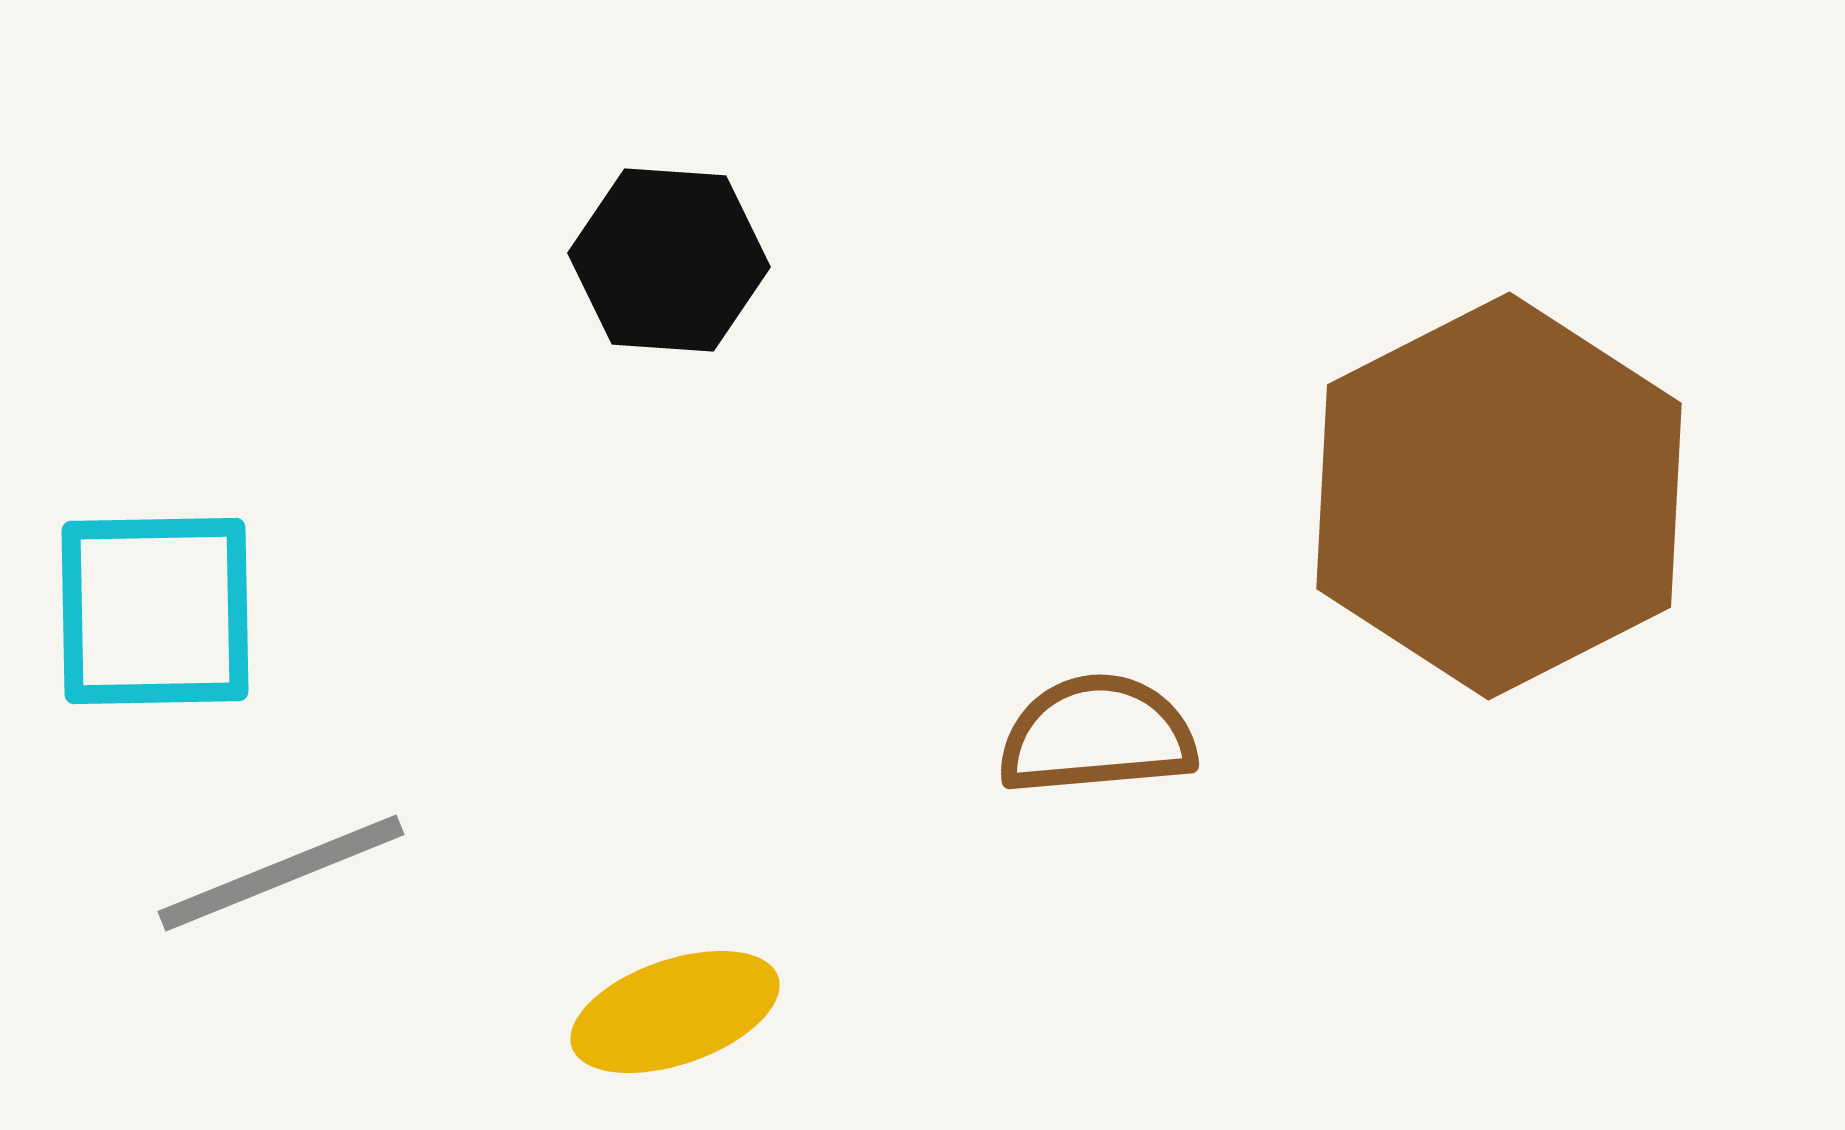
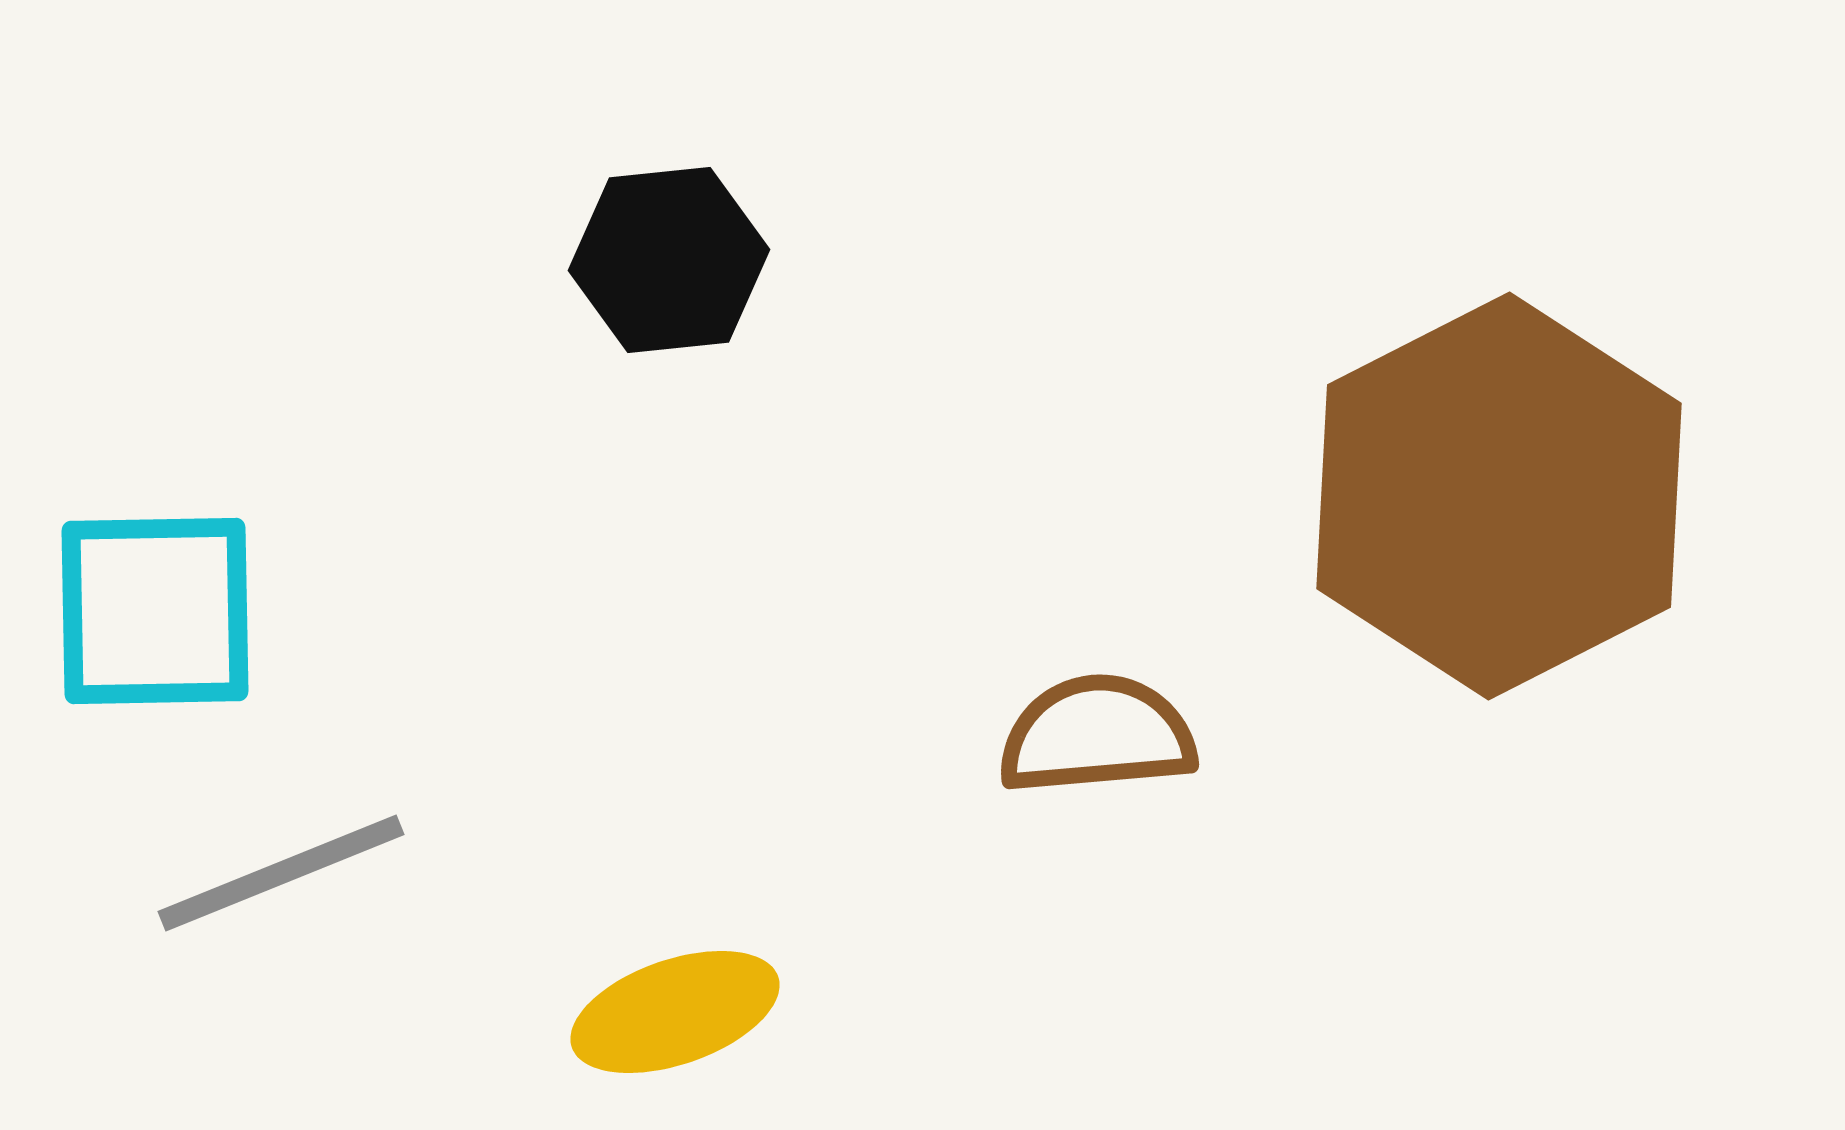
black hexagon: rotated 10 degrees counterclockwise
